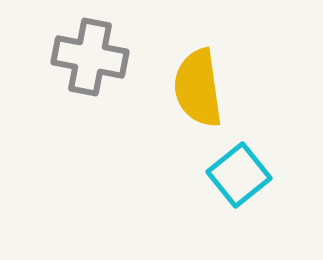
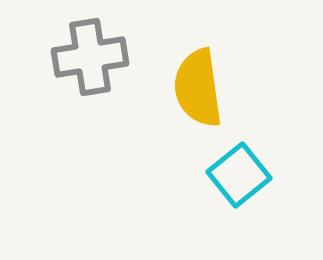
gray cross: rotated 20 degrees counterclockwise
